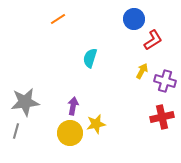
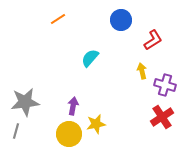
blue circle: moved 13 px left, 1 px down
cyan semicircle: rotated 24 degrees clockwise
yellow arrow: rotated 42 degrees counterclockwise
purple cross: moved 4 px down
red cross: rotated 20 degrees counterclockwise
yellow circle: moved 1 px left, 1 px down
